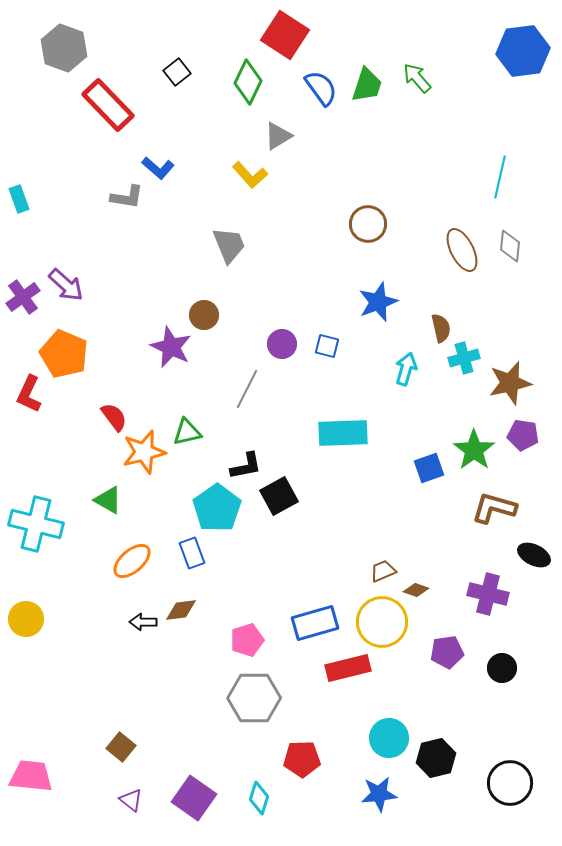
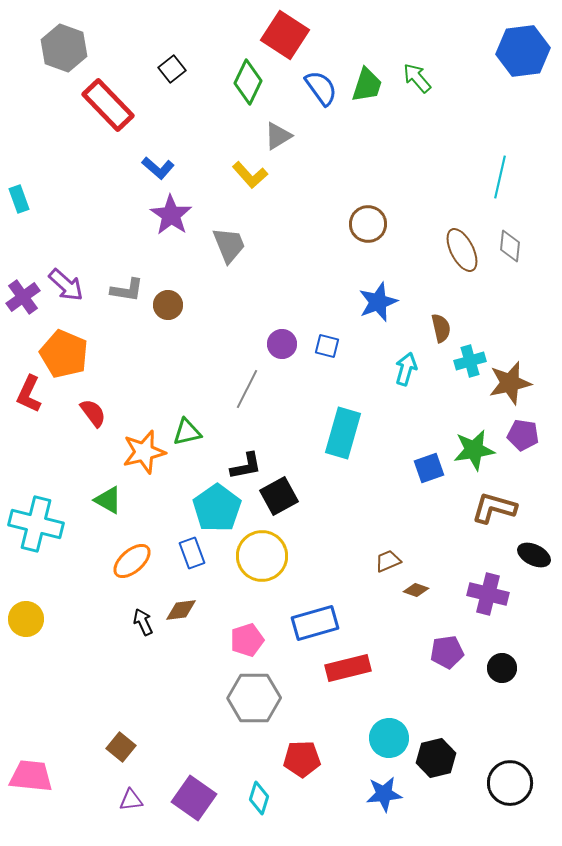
black square at (177, 72): moved 5 px left, 3 px up
gray L-shape at (127, 197): moved 93 px down
brown circle at (204, 315): moved 36 px left, 10 px up
purple star at (171, 347): moved 132 px up; rotated 9 degrees clockwise
cyan cross at (464, 358): moved 6 px right, 3 px down
red semicircle at (114, 417): moved 21 px left, 4 px up
cyan rectangle at (343, 433): rotated 72 degrees counterclockwise
green star at (474, 450): rotated 27 degrees clockwise
brown trapezoid at (383, 571): moved 5 px right, 10 px up
black arrow at (143, 622): rotated 64 degrees clockwise
yellow circle at (382, 622): moved 120 px left, 66 px up
blue star at (379, 794): moved 5 px right
purple triangle at (131, 800): rotated 45 degrees counterclockwise
